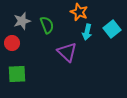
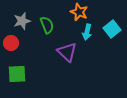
red circle: moved 1 px left
